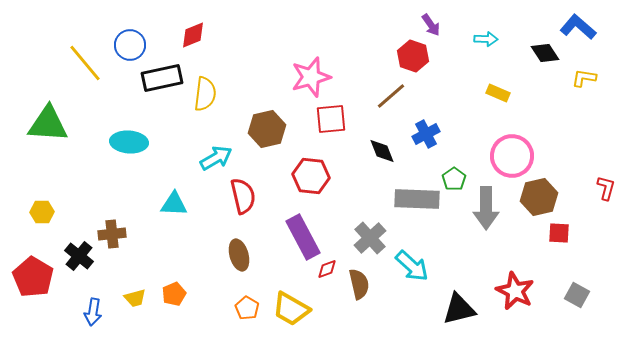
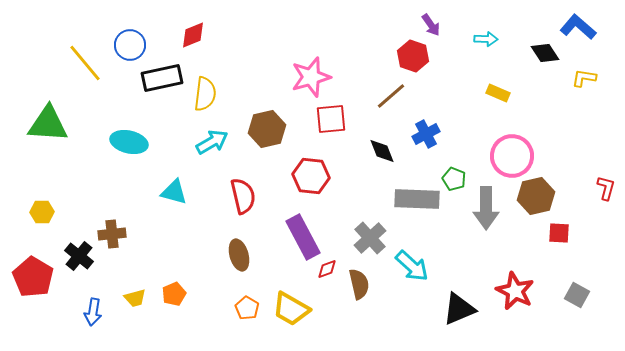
cyan ellipse at (129, 142): rotated 9 degrees clockwise
cyan arrow at (216, 158): moved 4 px left, 16 px up
green pentagon at (454, 179): rotated 15 degrees counterclockwise
brown hexagon at (539, 197): moved 3 px left, 1 px up
cyan triangle at (174, 204): moved 12 px up; rotated 12 degrees clockwise
black triangle at (459, 309): rotated 9 degrees counterclockwise
